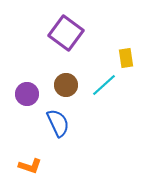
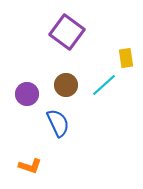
purple square: moved 1 px right, 1 px up
